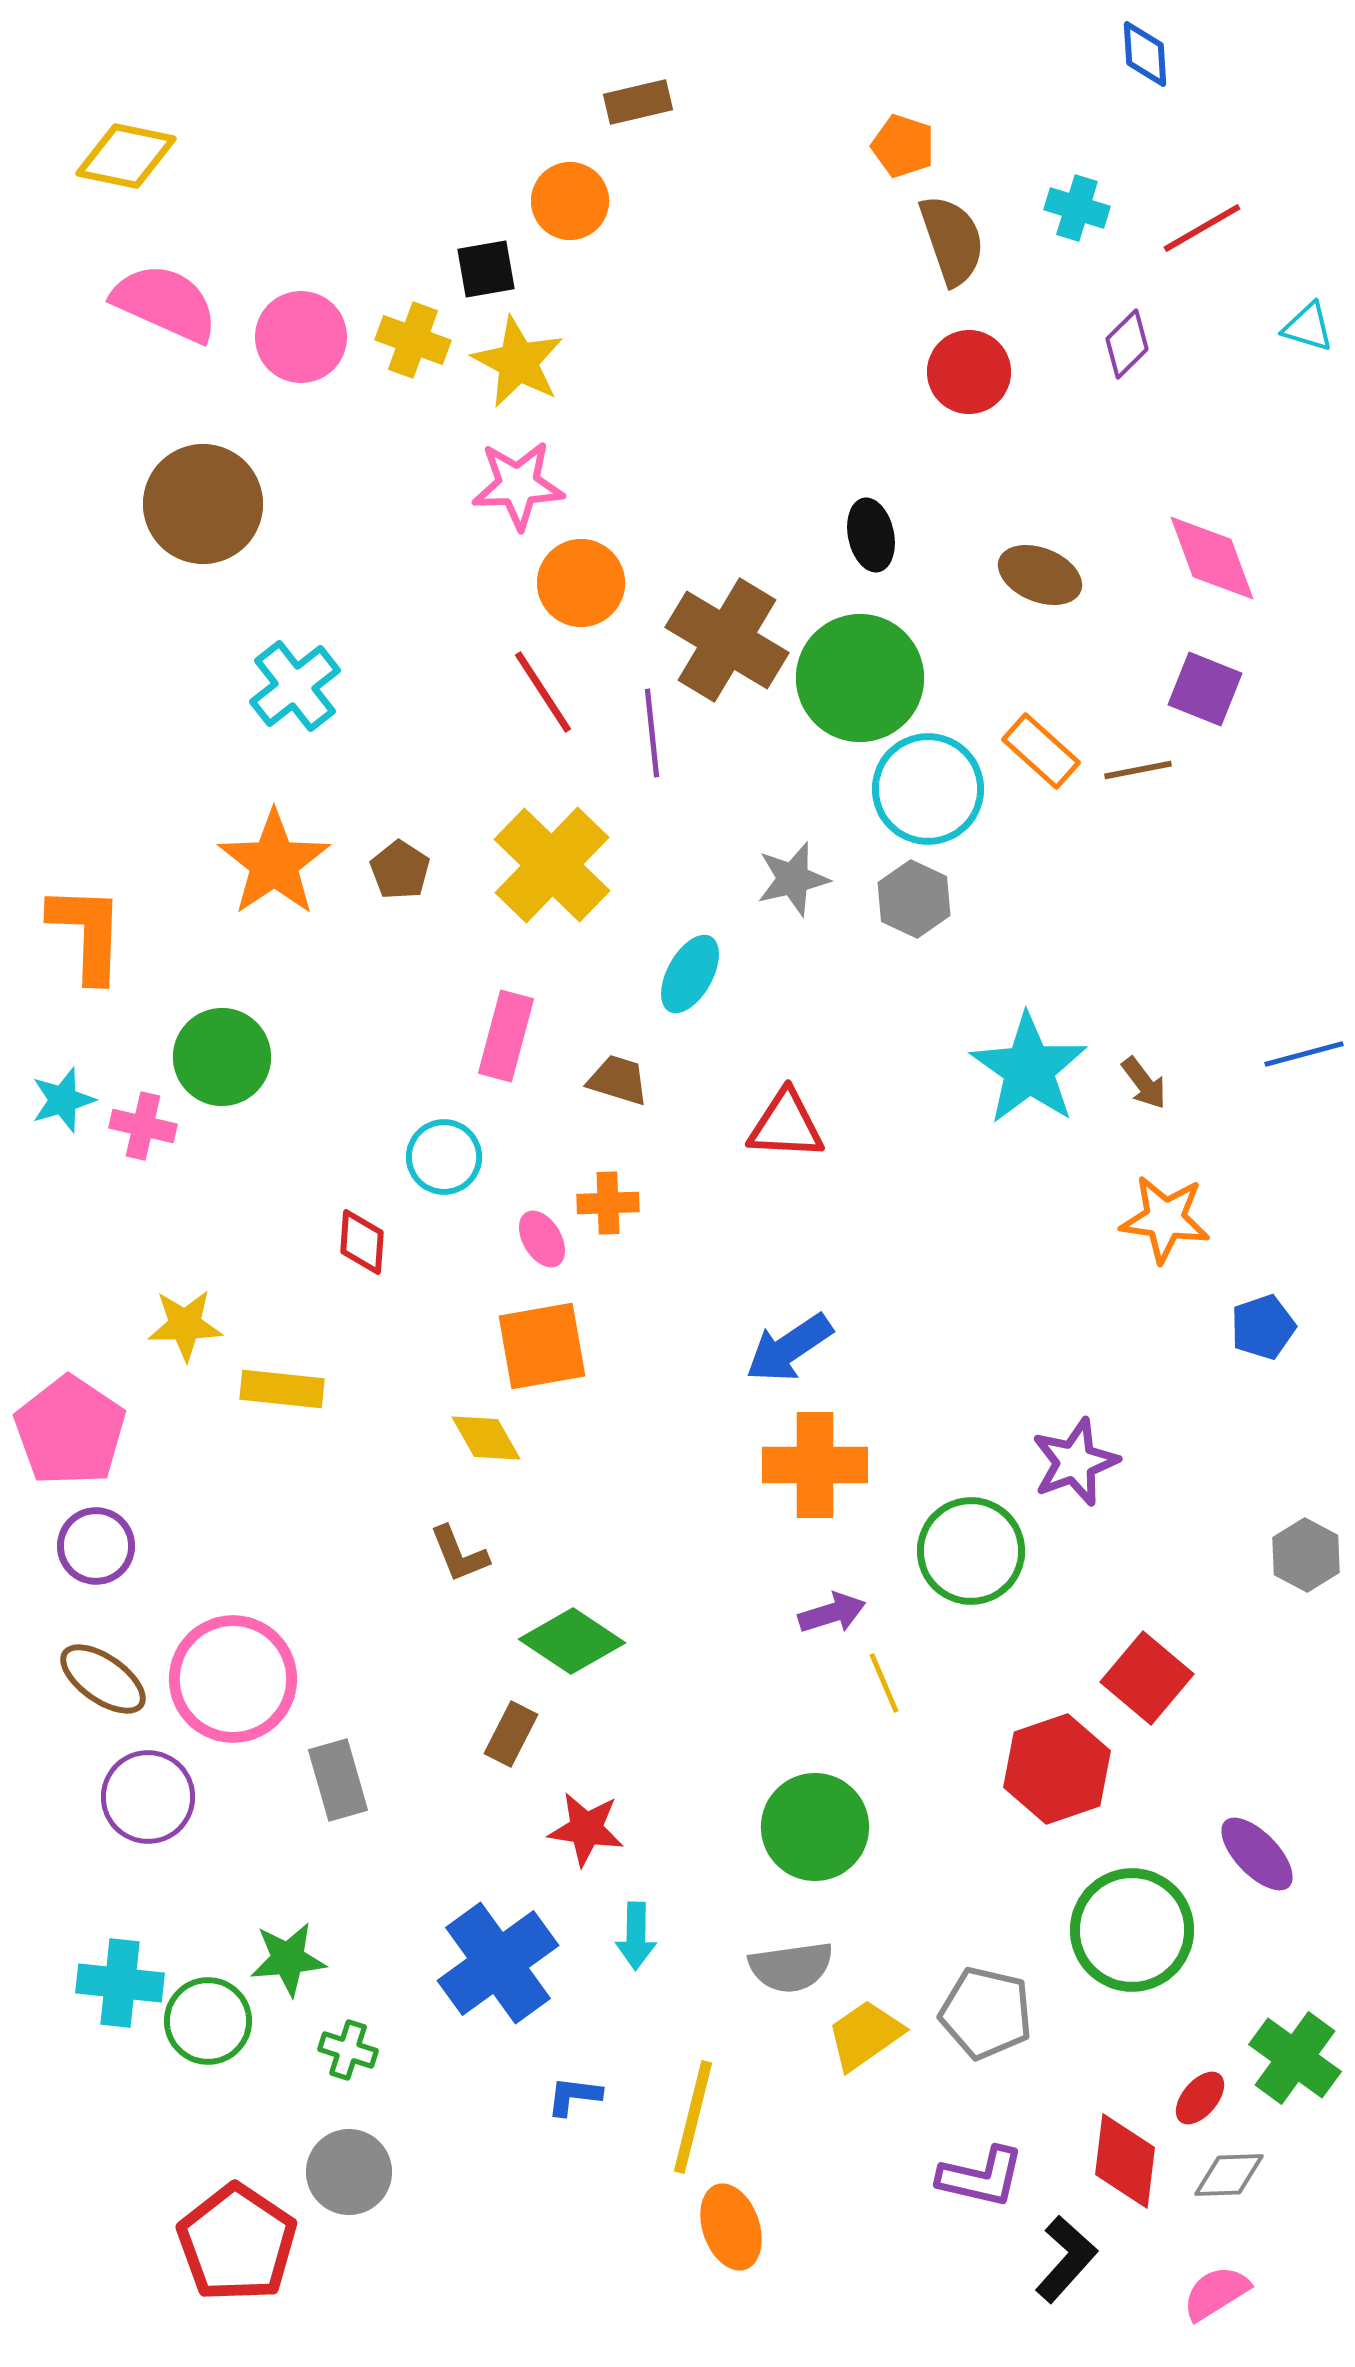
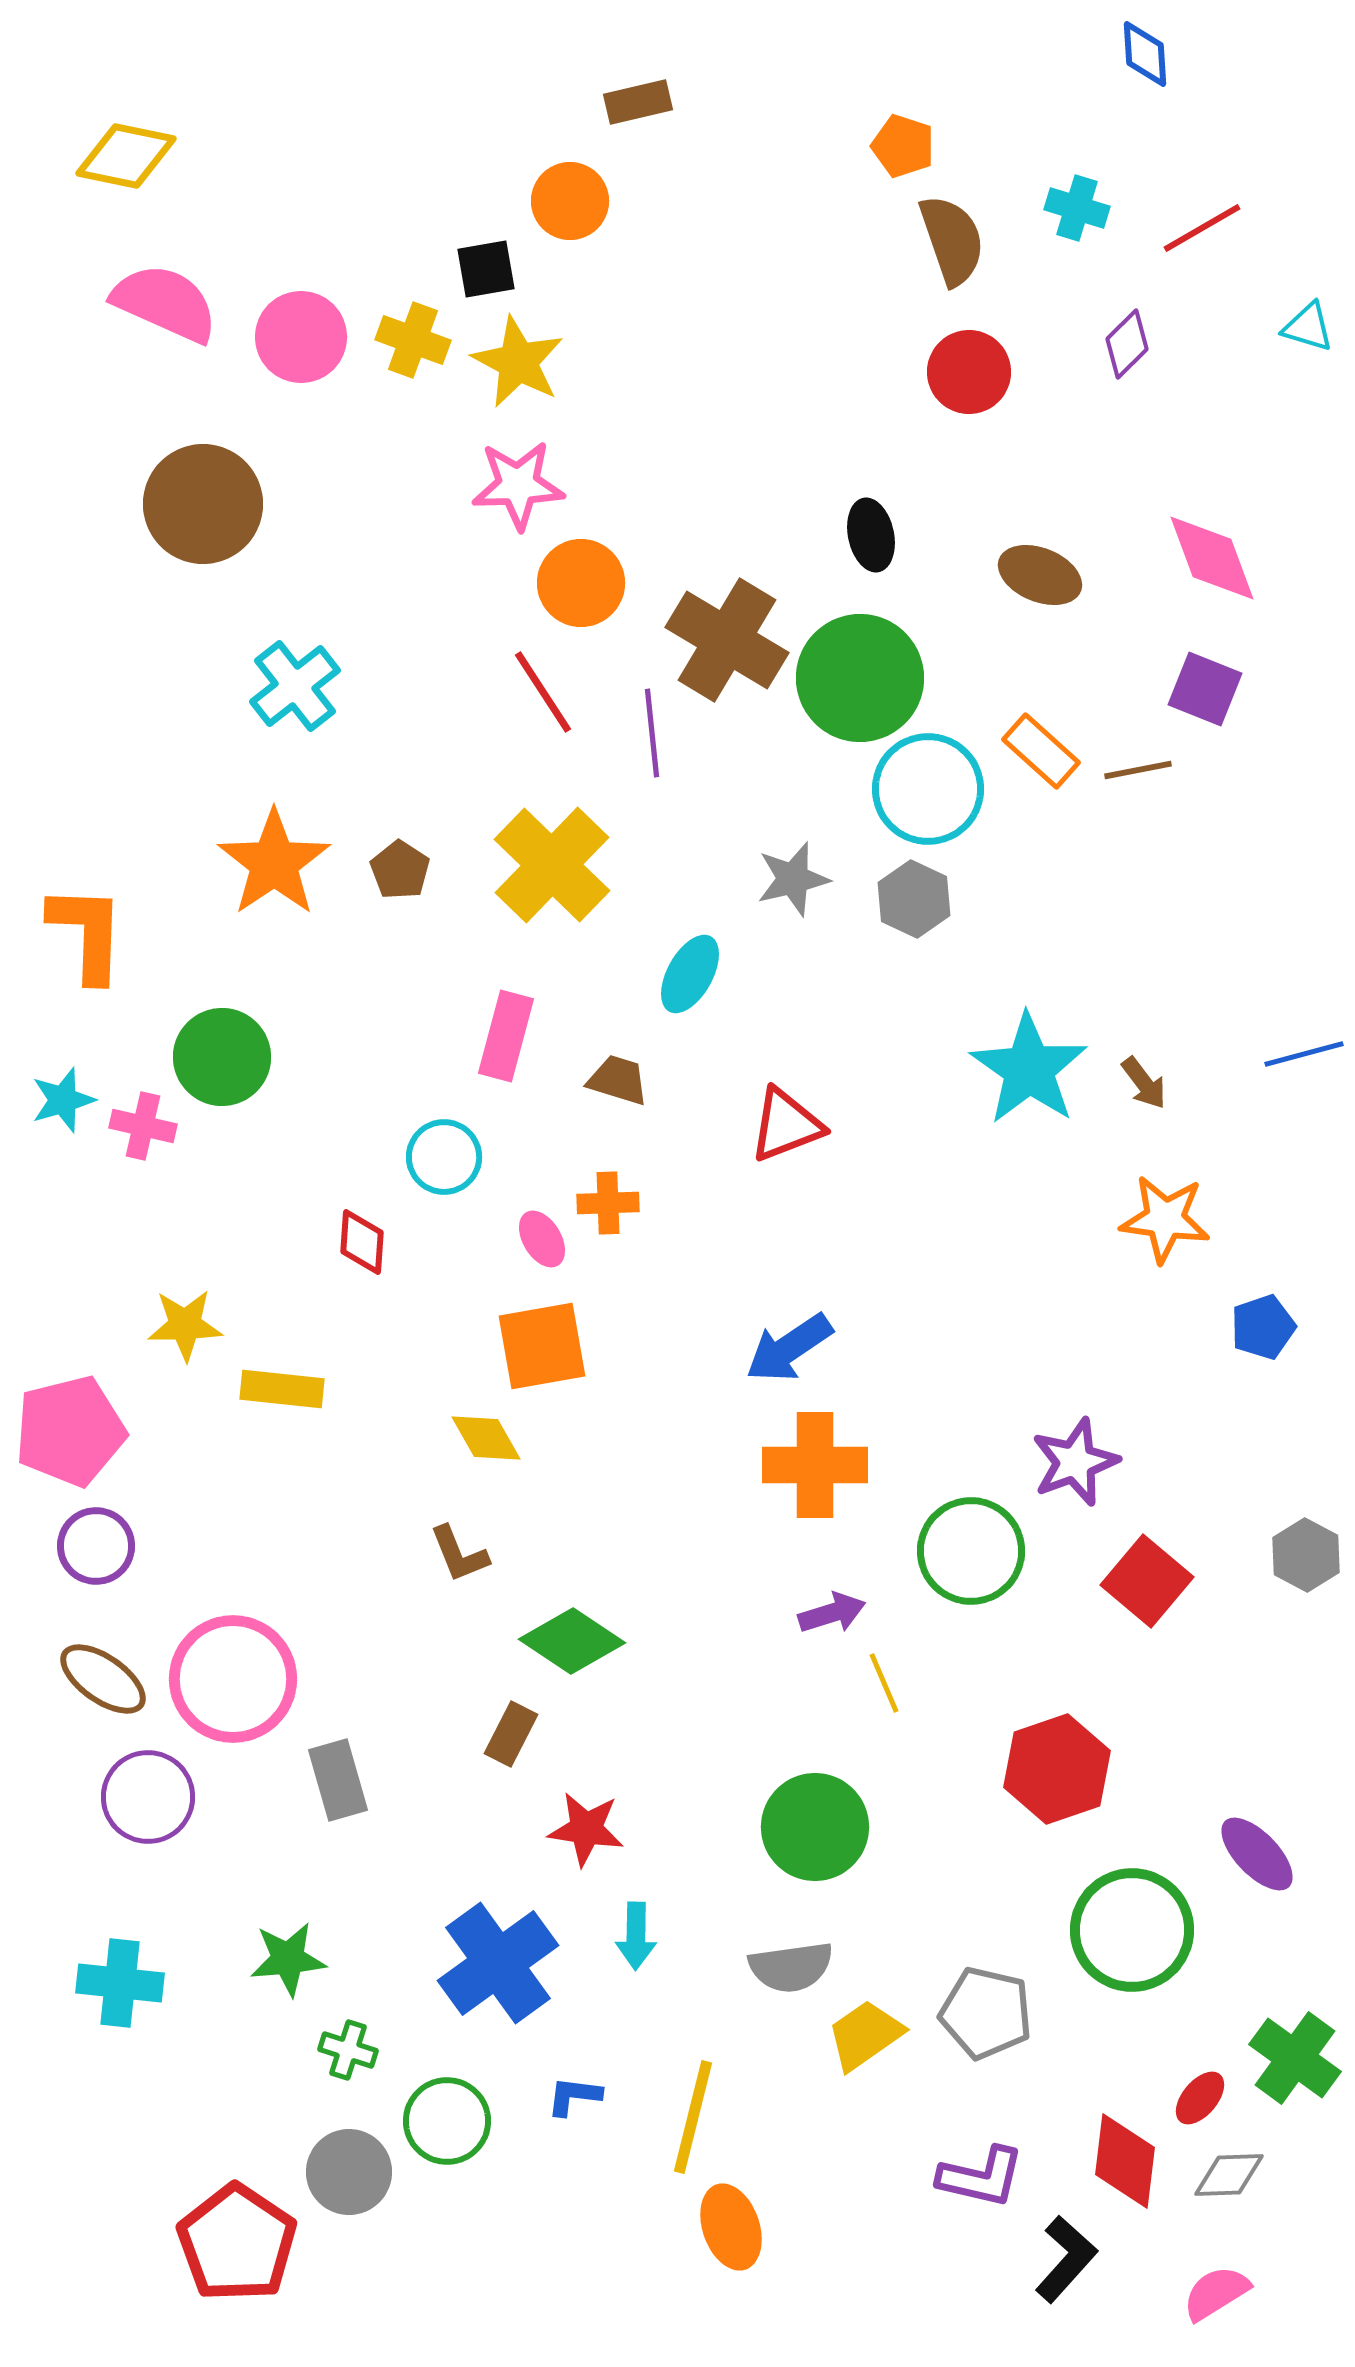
red triangle at (786, 1125): rotated 24 degrees counterclockwise
pink pentagon at (70, 1431): rotated 24 degrees clockwise
red square at (1147, 1678): moved 97 px up
green circle at (208, 2021): moved 239 px right, 100 px down
